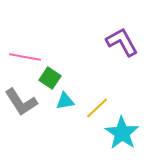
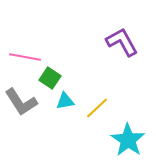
cyan star: moved 6 px right, 7 px down
